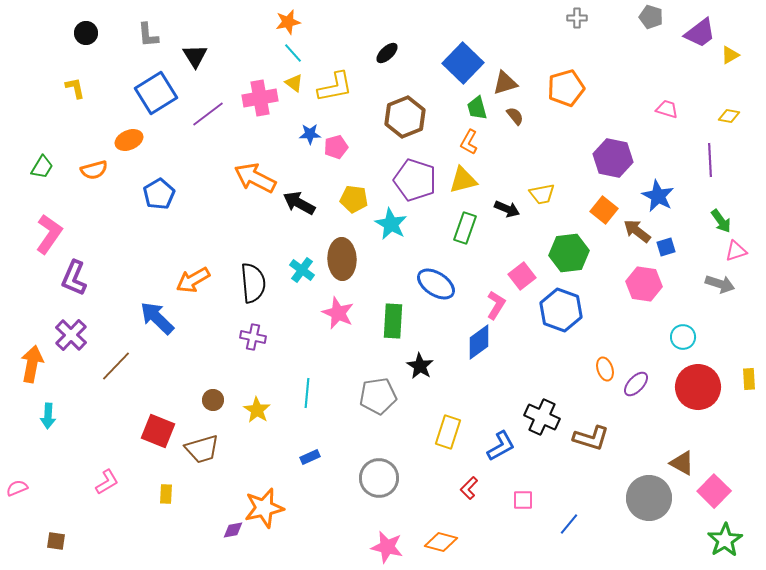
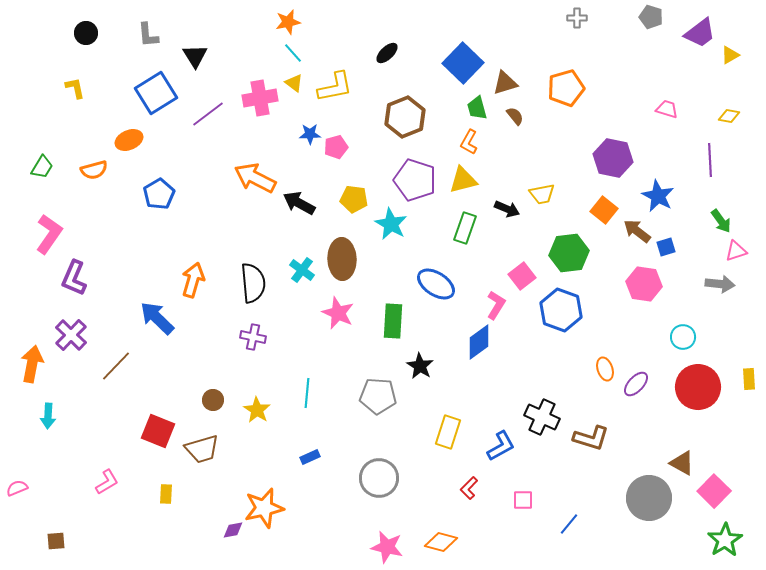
orange arrow at (193, 280): rotated 136 degrees clockwise
gray arrow at (720, 284): rotated 12 degrees counterclockwise
gray pentagon at (378, 396): rotated 12 degrees clockwise
brown square at (56, 541): rotated 12 degrees counterclockwise
